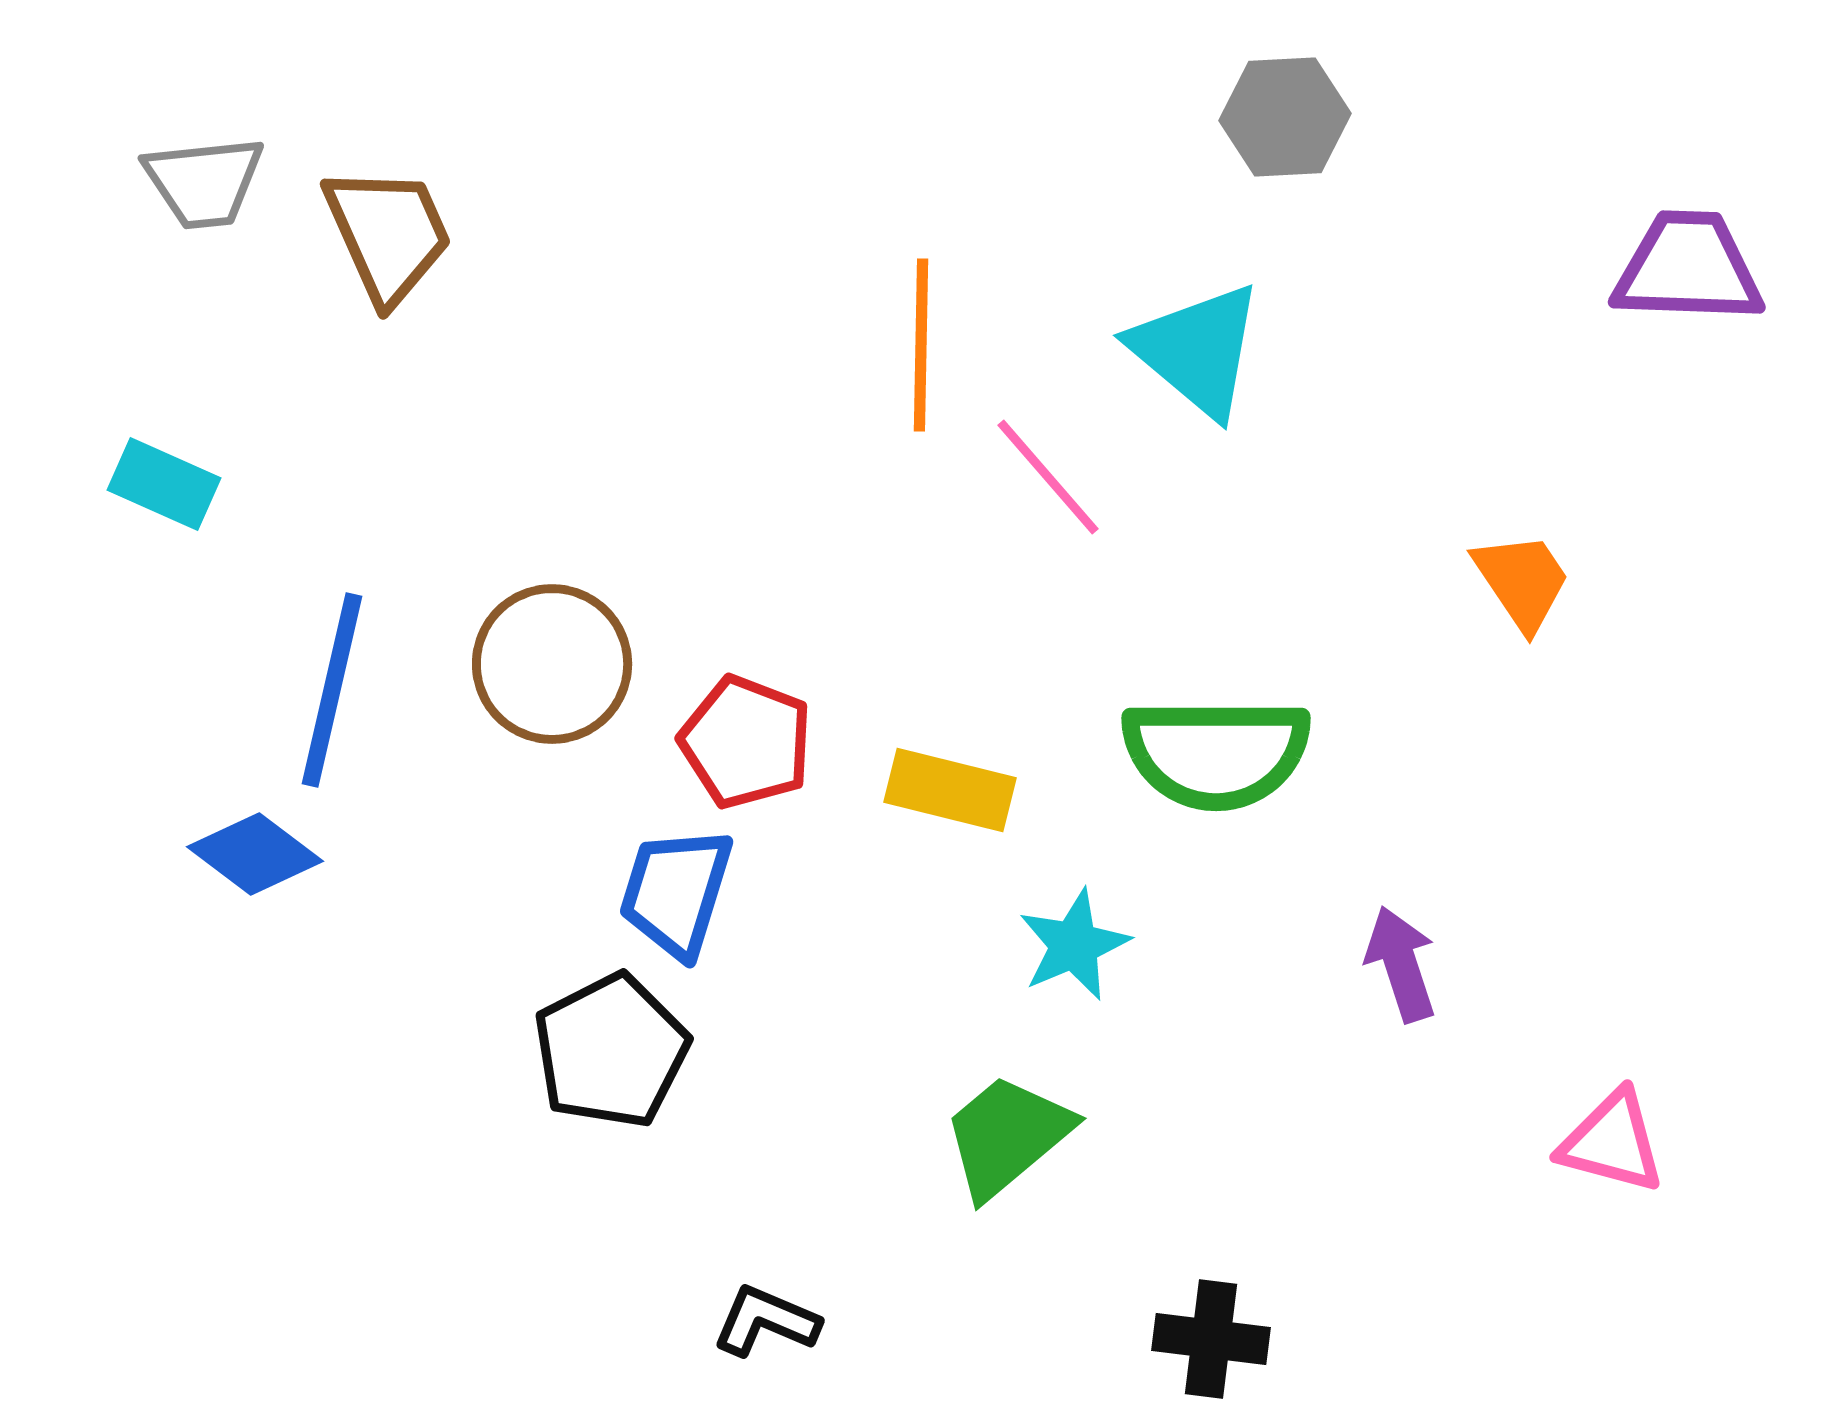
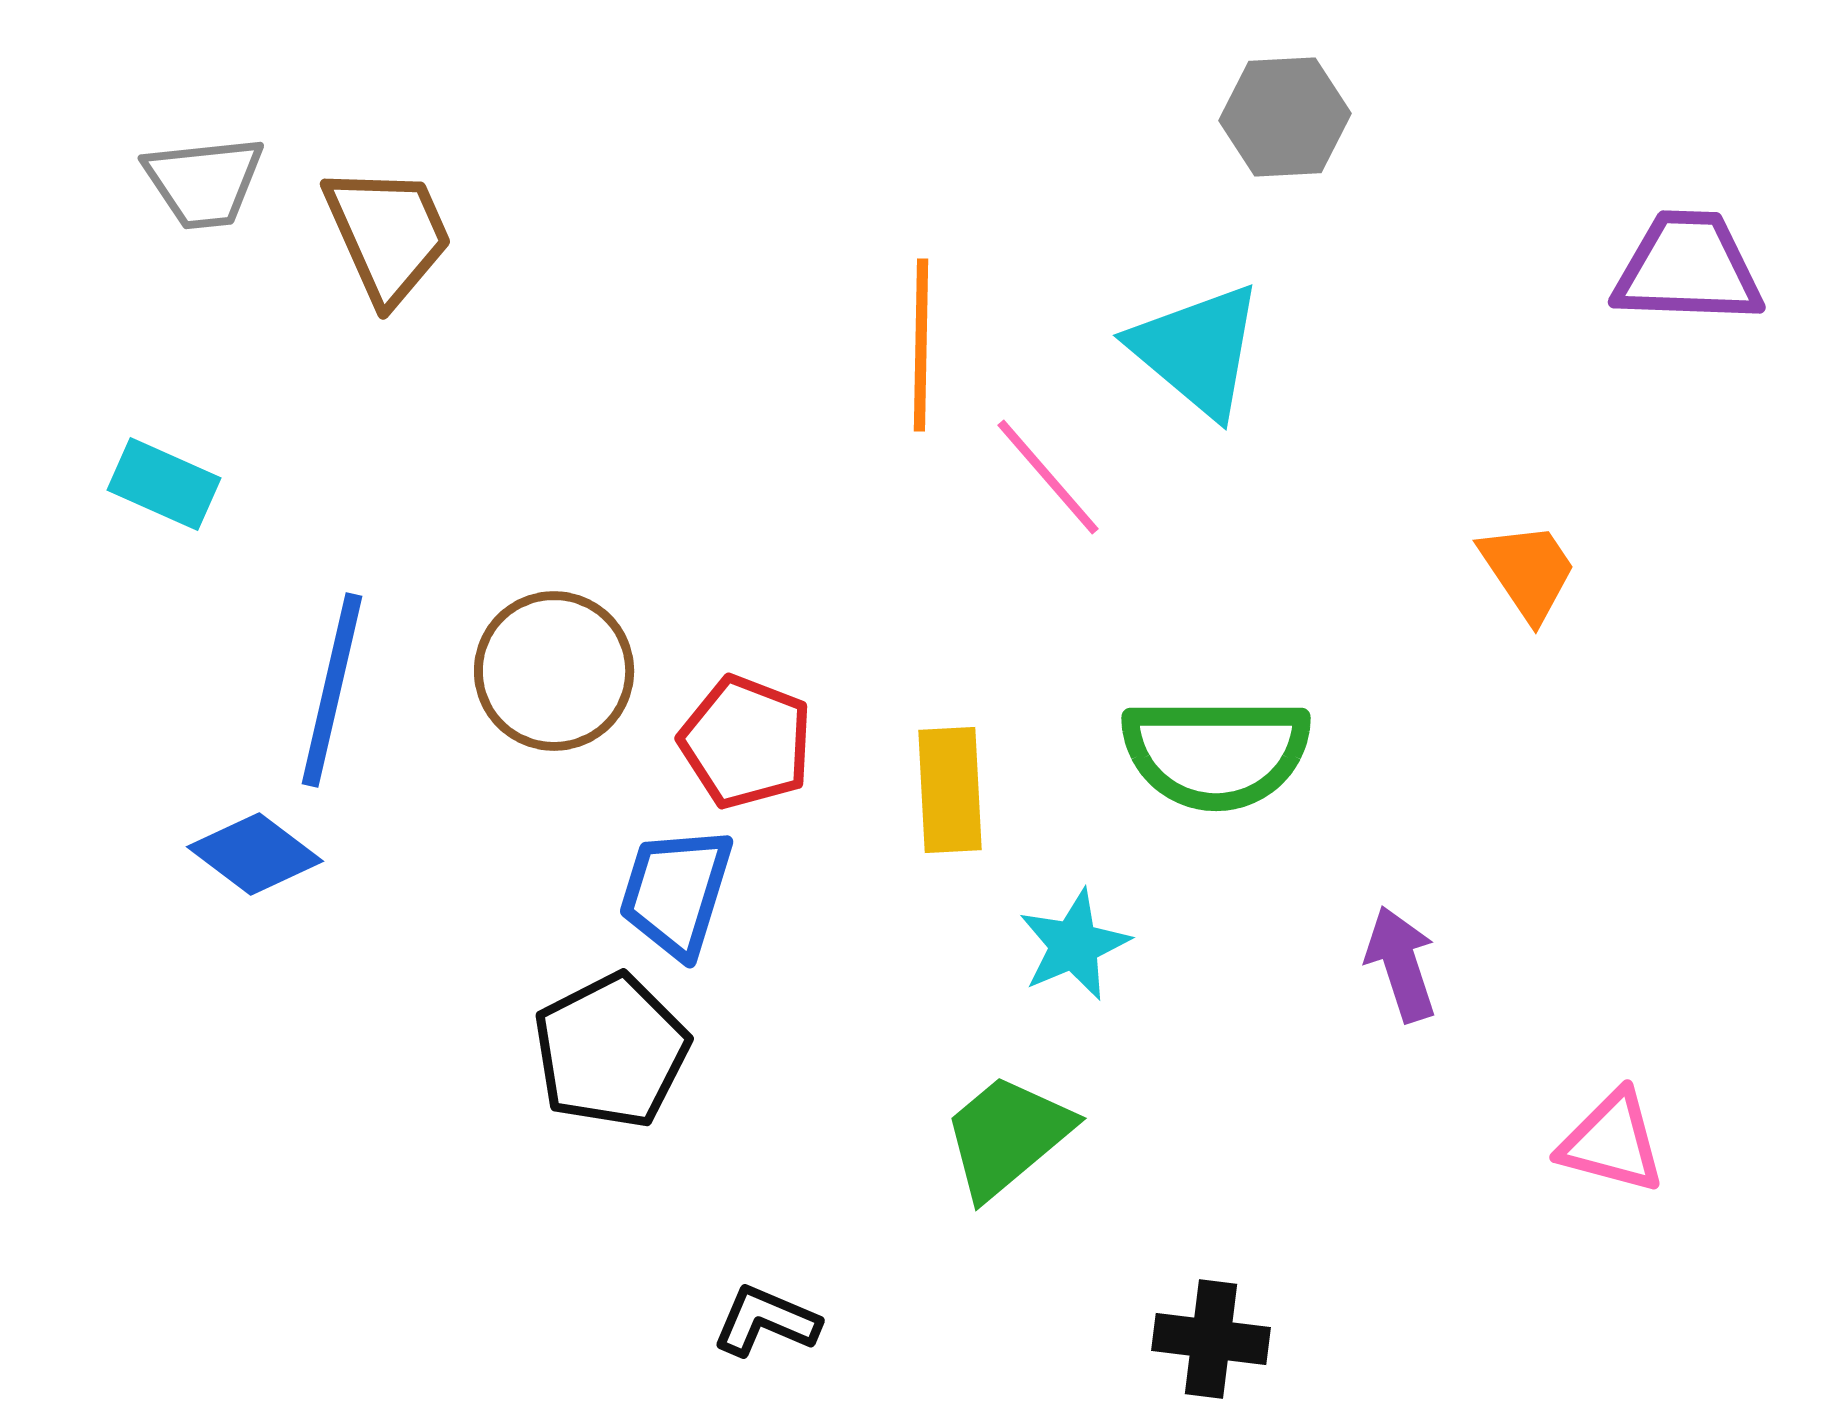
orange trapezoid: moved 6 px right, 10 px up
brown circle: moved 2 px right, 7 px down
yellow rectangle: rotated 73 degrees clockwise
